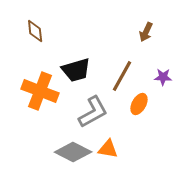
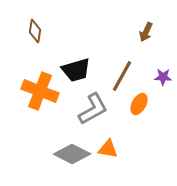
brown diamond: rotated 15 degrees clockwise
gray L-shape: moved 3 px up
gray diamond: moved 1 px left, 2 px down
